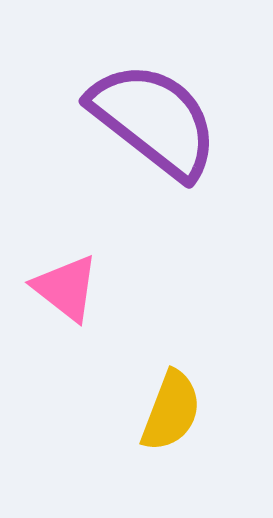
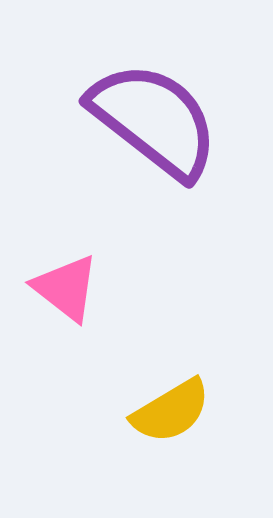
yellow semicircle: rotated 38 degrees clockwise
